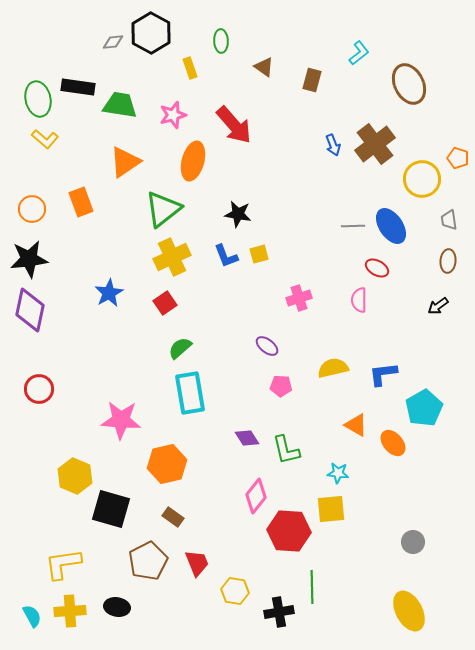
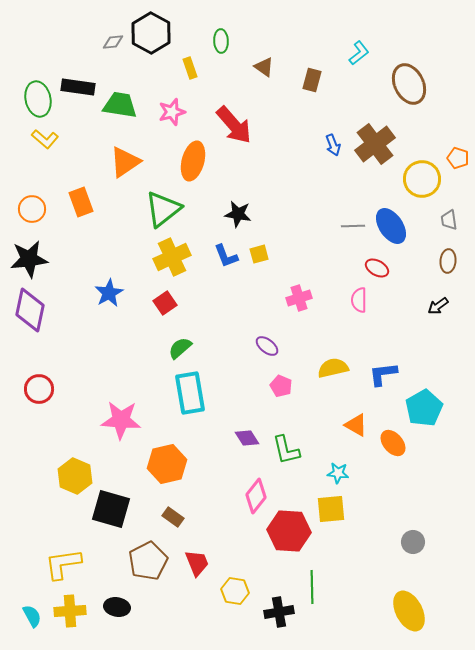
pink star at (173, 115): moved 1 px left, 3 px up
pink pentagon at (281, 386): rotated 20 degrees clockwise
